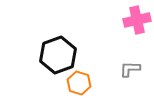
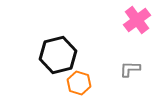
pink cross: rotated 24 degrees counterclockwise
black hexagon: rotated 6 degrees clockwise
